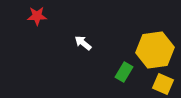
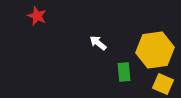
red star: rotated 24 degrees clockwise
white arrow: moved 15 px right
green rectangle: rotated 36 degrees counterclockwise
